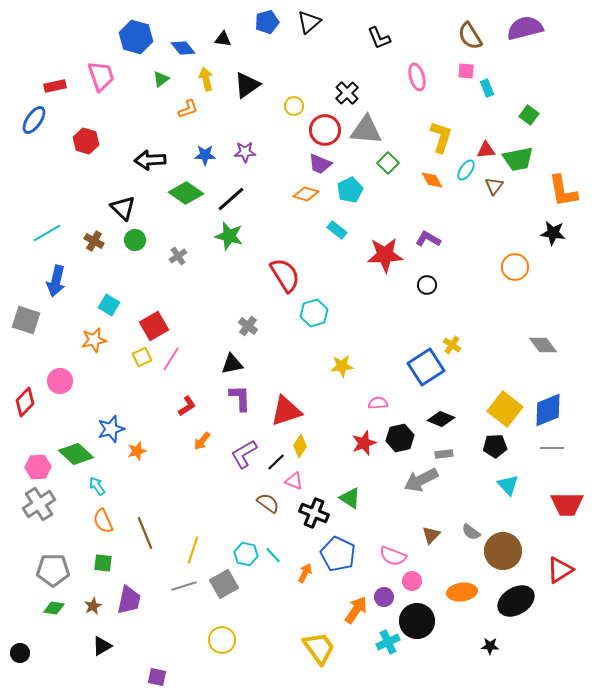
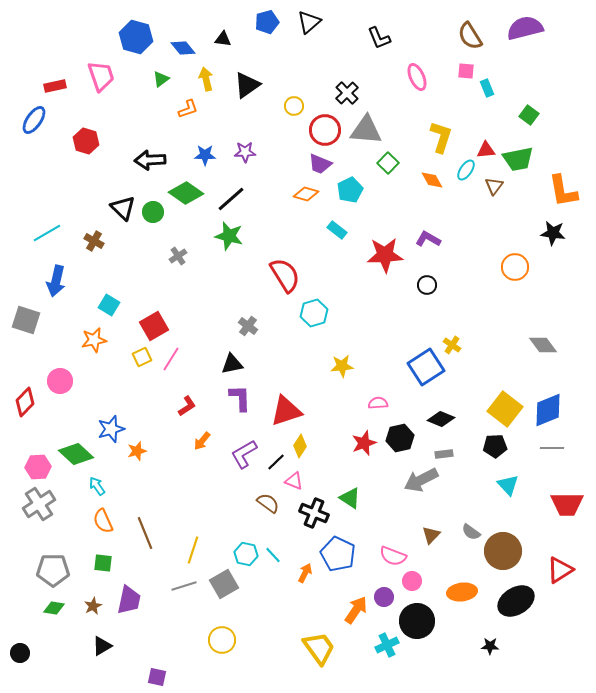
pink ellipse at (417, 77): rotated 8 degrees counterclockwise
green circle at (135, 240): moved 18 px right, 28 px up
cyan cross at (388, 642): moved 1 px left, 3 px down
